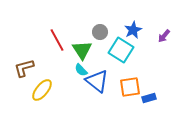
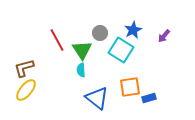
gray circle: moved 1 px down
cyan semicircle: rotated 40 degrees clockwise
blue triangle: moved 17 px down
yellow ellipse: moved 16 px left
